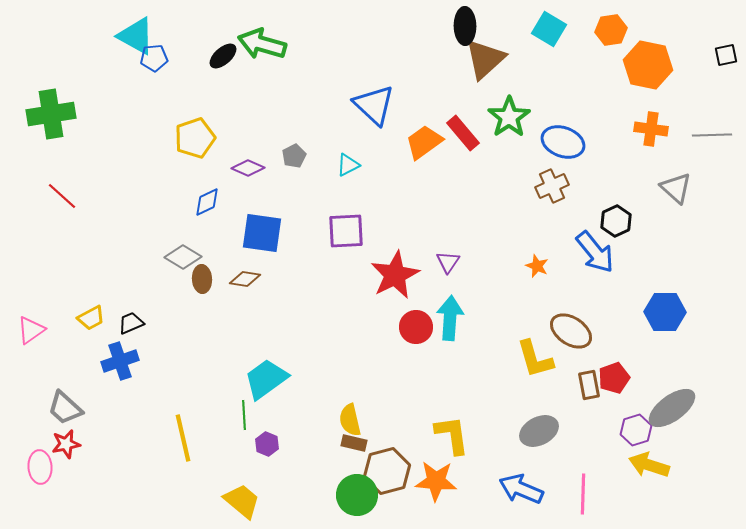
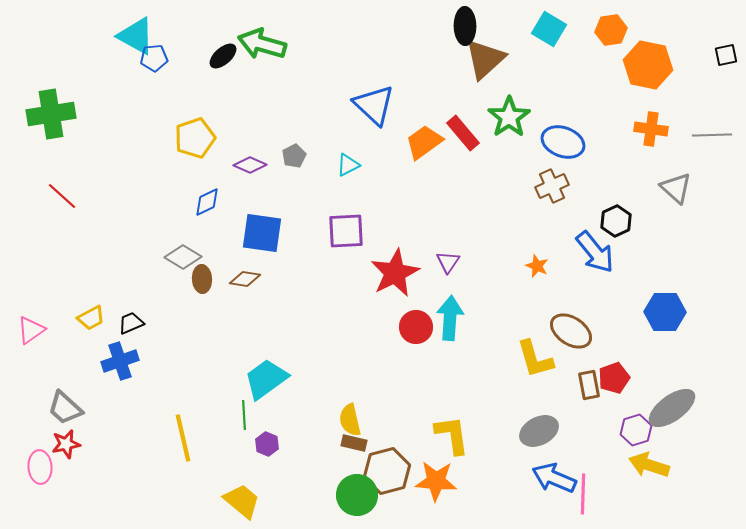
purple diamond at (248, 168): moved 2 px right, 3 px up
red star at (395, 275): moved 2 px up
blue arrow at (521, 489): moved 33 px right, 11 px up
